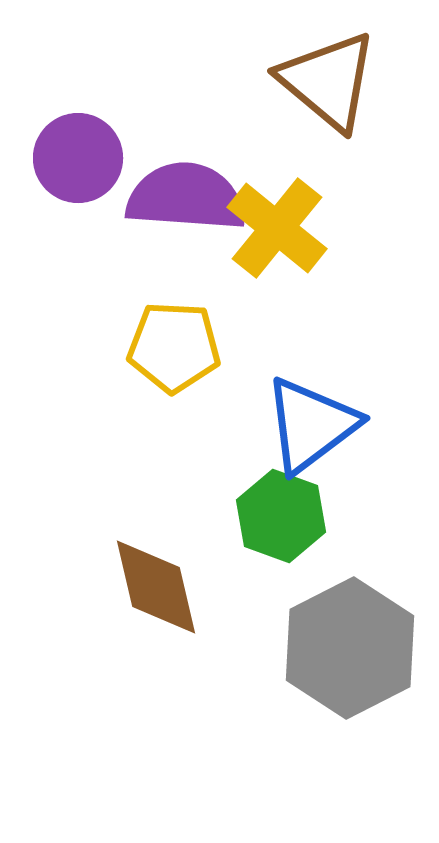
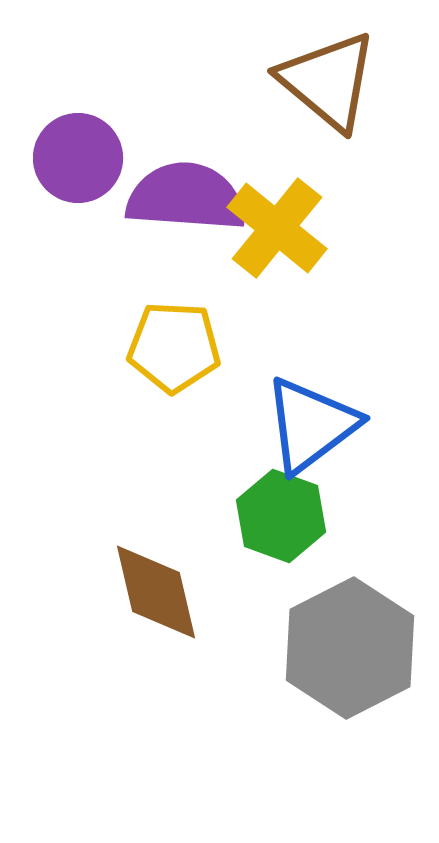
brown diamond: moved 5 px down
